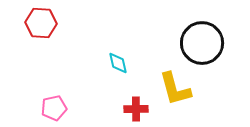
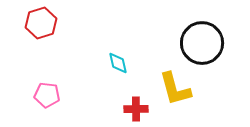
red hexagon: rotated 20 degrees counterclockwise
pink pentagon: moved 7 px left, 13 px up; rotated 20 degrees clockwise
